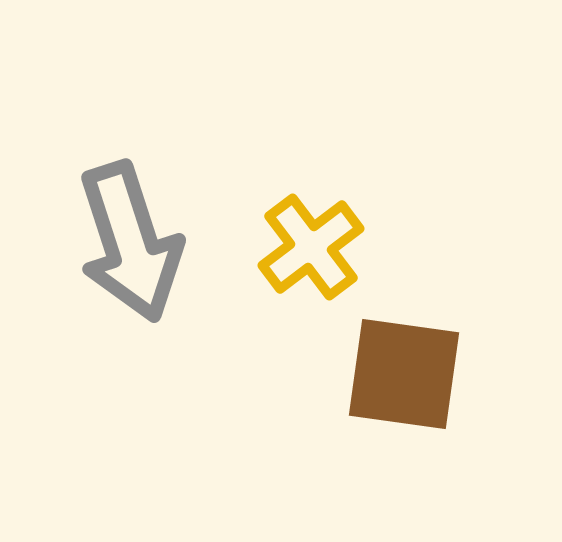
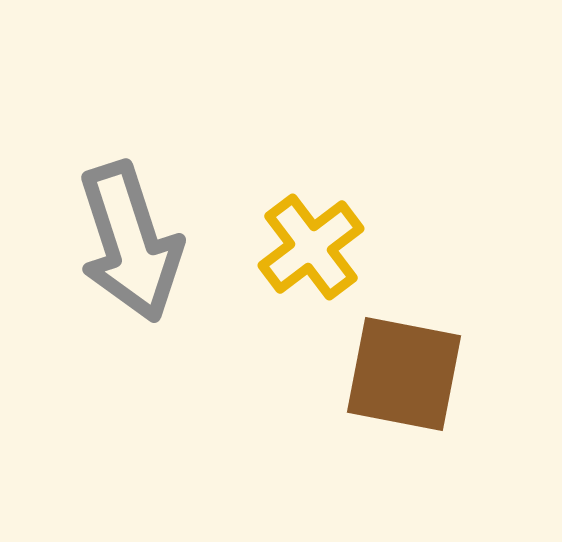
brown square: rotated 3 degrees clockwise
